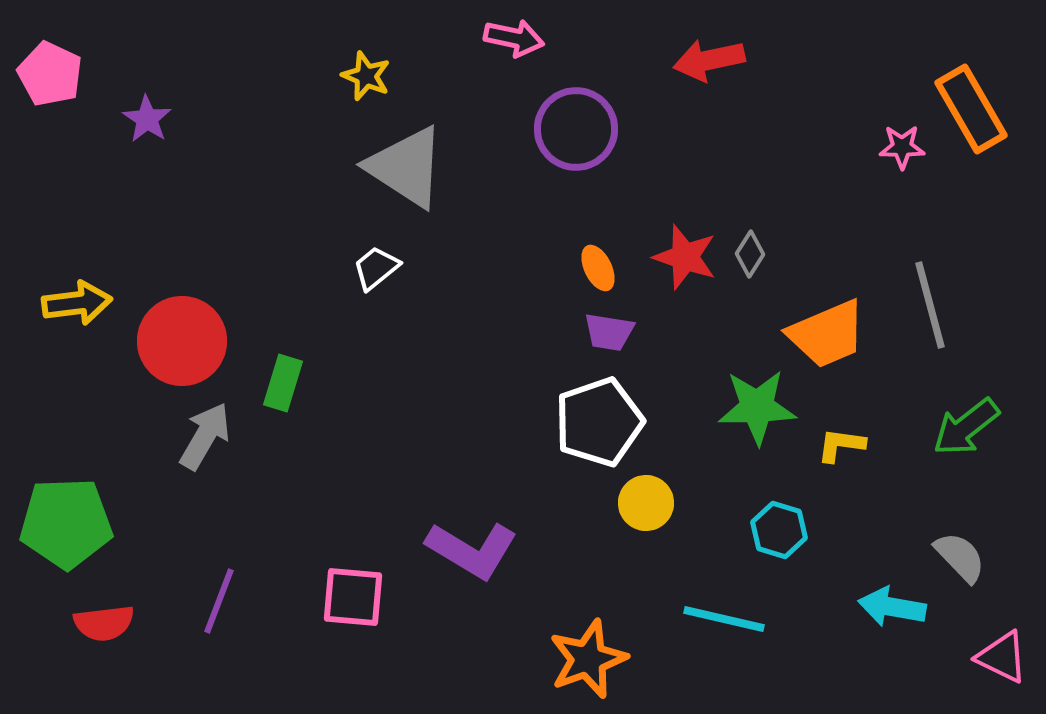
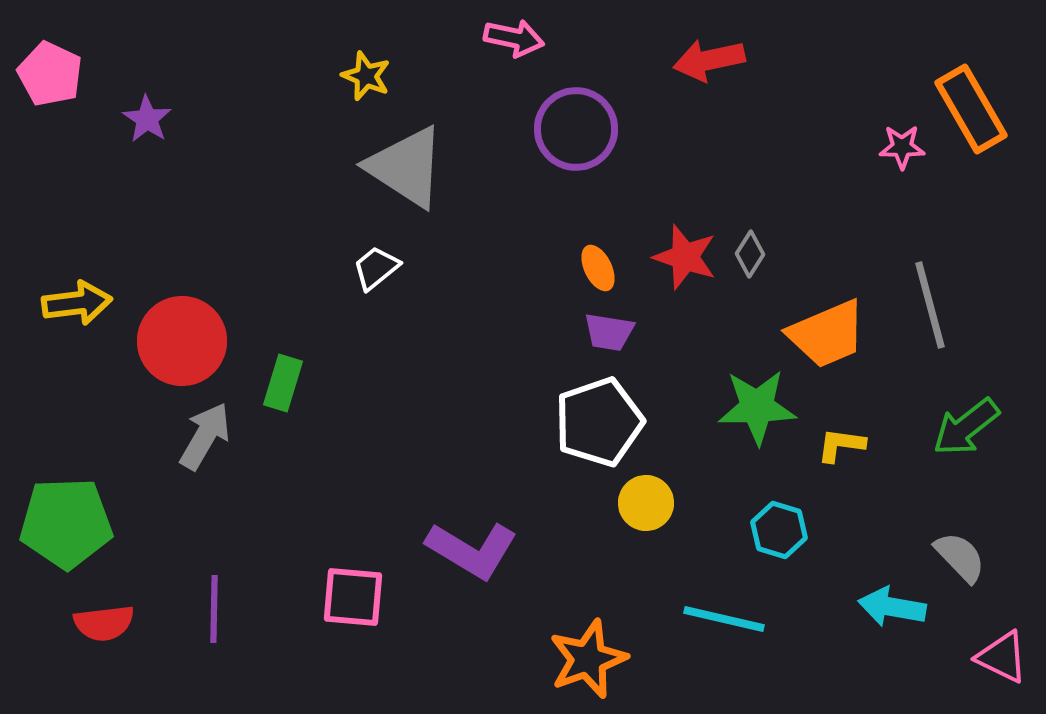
purple line: moved 5 px left, 8 px down; rotated 20 degrees counterclockwise
